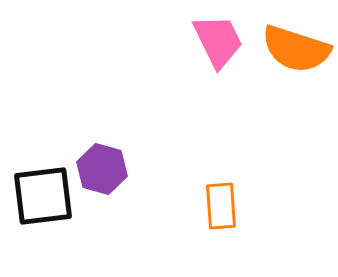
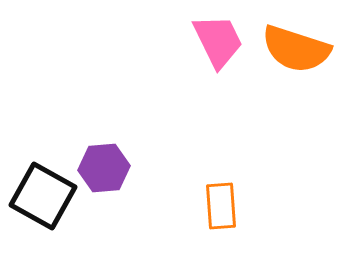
purple hexagon: moved 2 px right, 1 px up; rotated 21 degrees counterclockwise
black square: rotated 36 degrees clockwise
